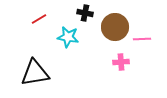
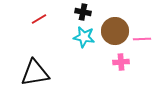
black cross: moved 2 px left, 1 px up
brown circle: moved 4 px down
cyan star: moved 16 px right
